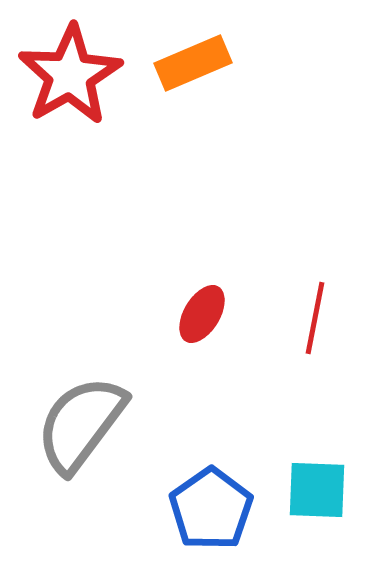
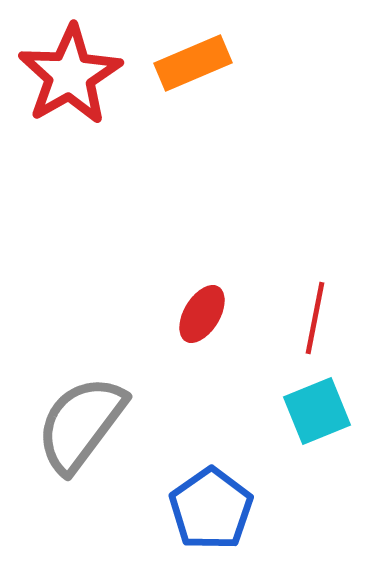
cyan square: moved 79 px up; rotated 24 degrees counterclockwise
